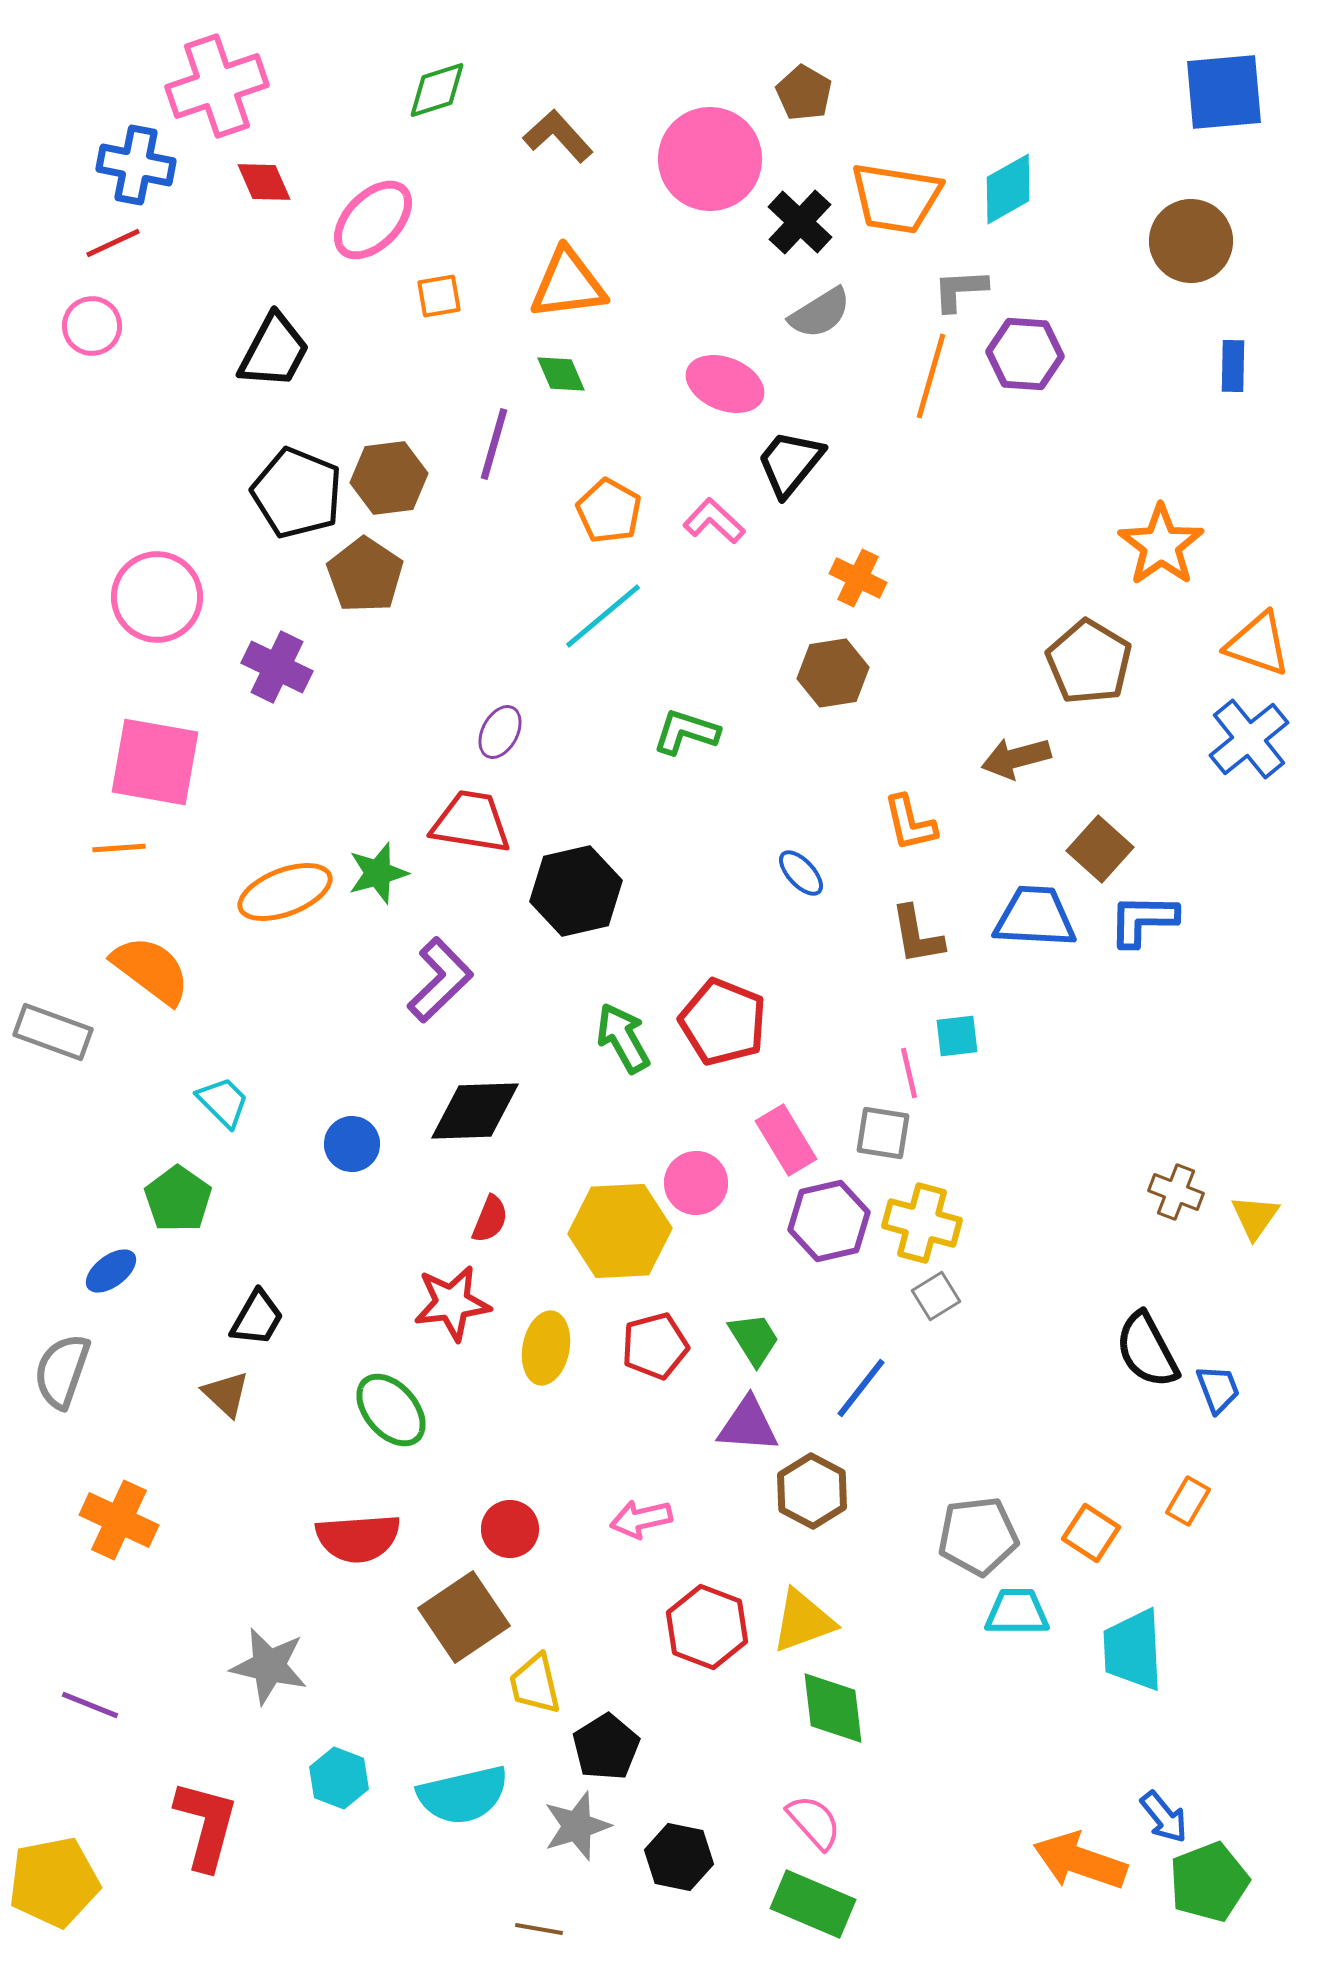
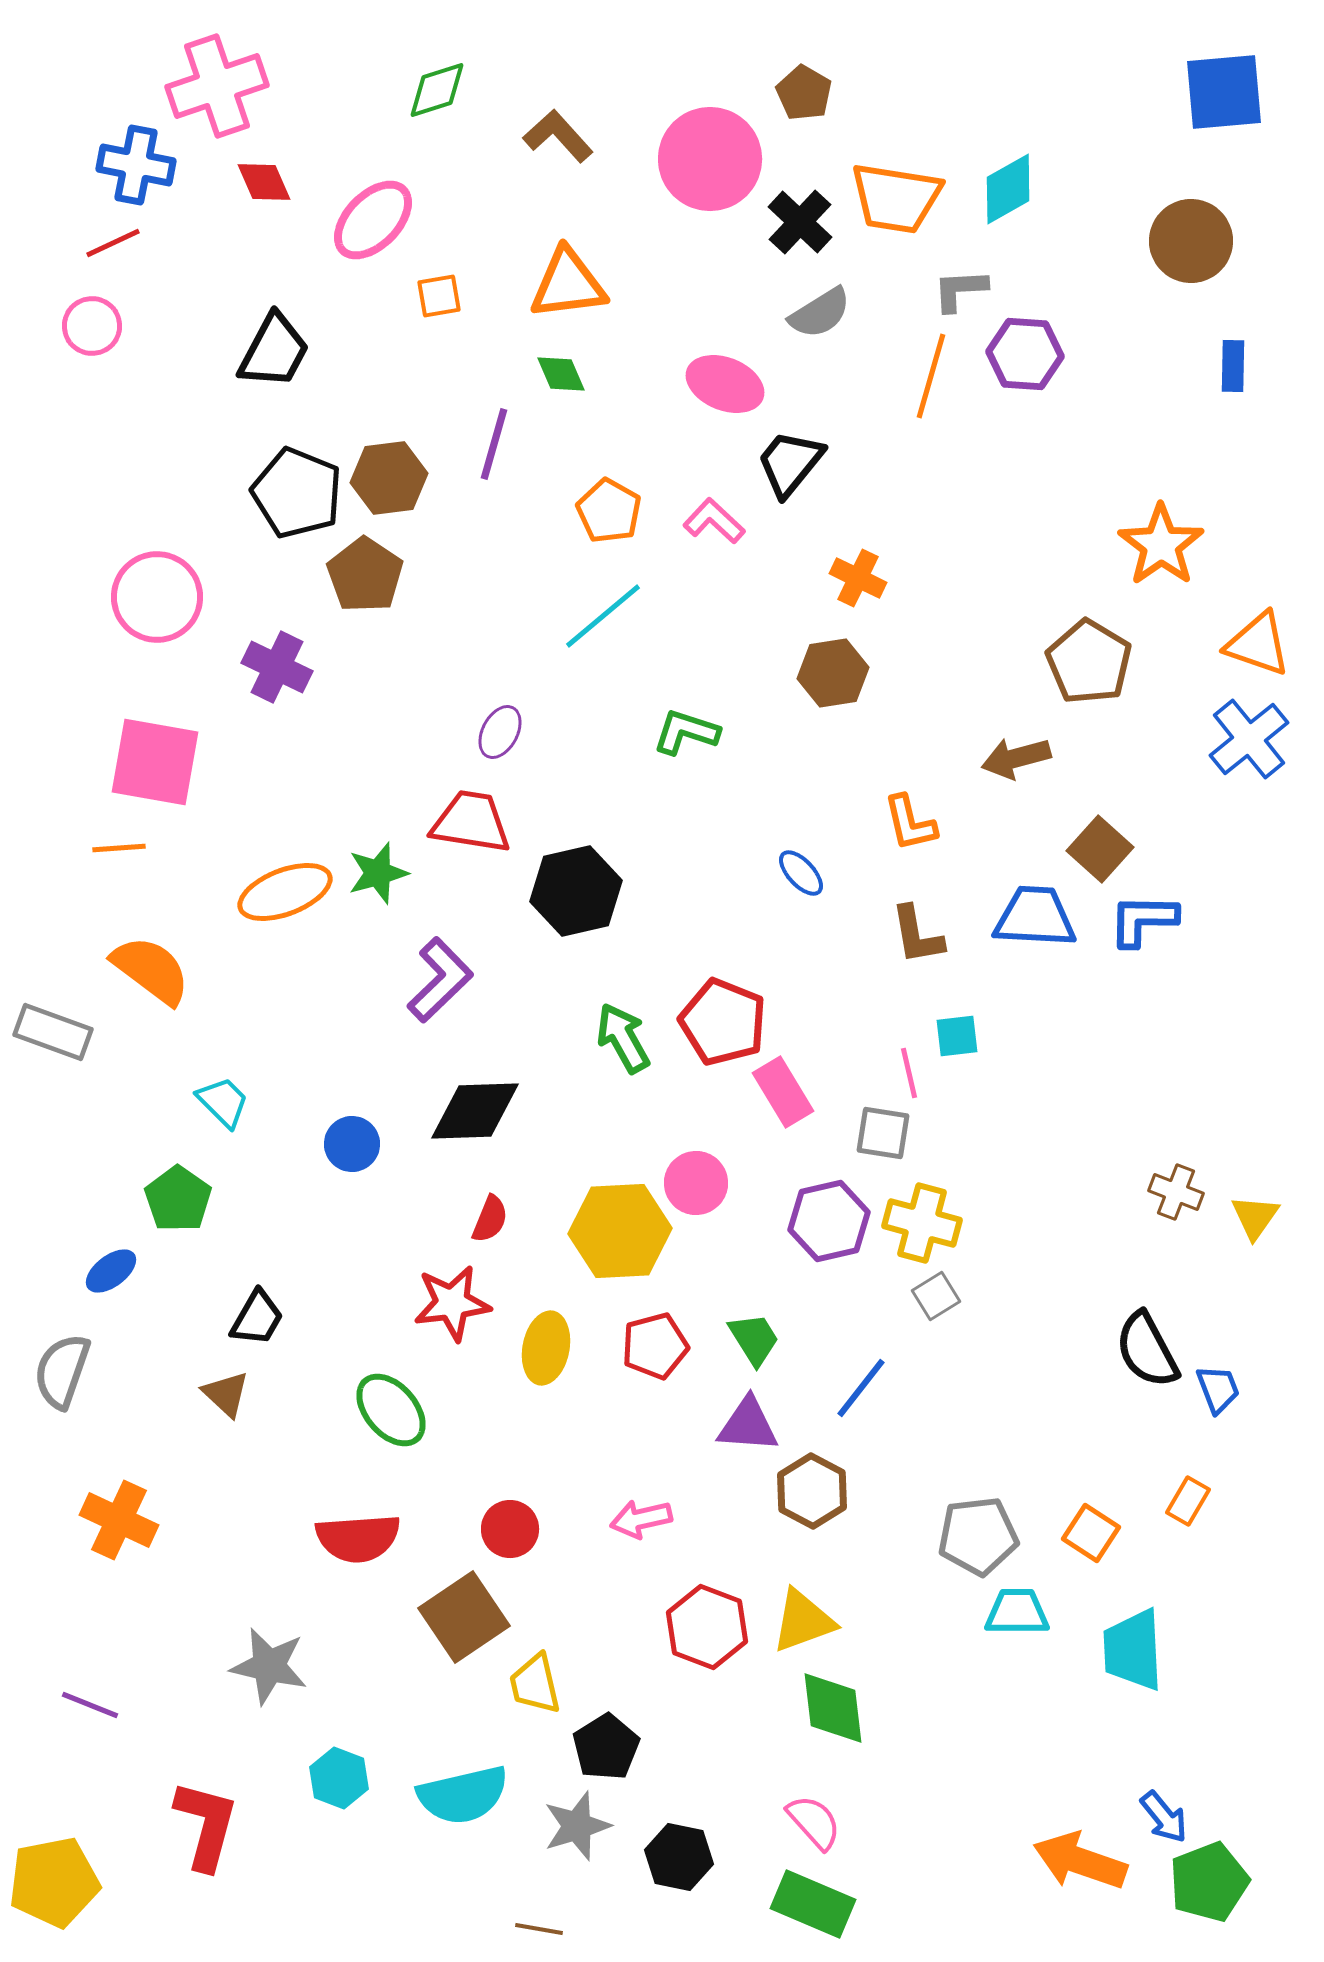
pink rectangle at (786, 1140): moved 3 px left, 48 px up
